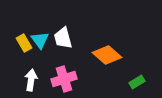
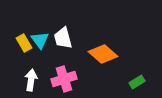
orange diamond: moved 4 px left, 1 px up
